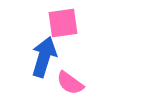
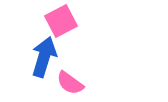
pink square: moved 2 px left, 2 px up; rotated 20 degrees counterclockwise
